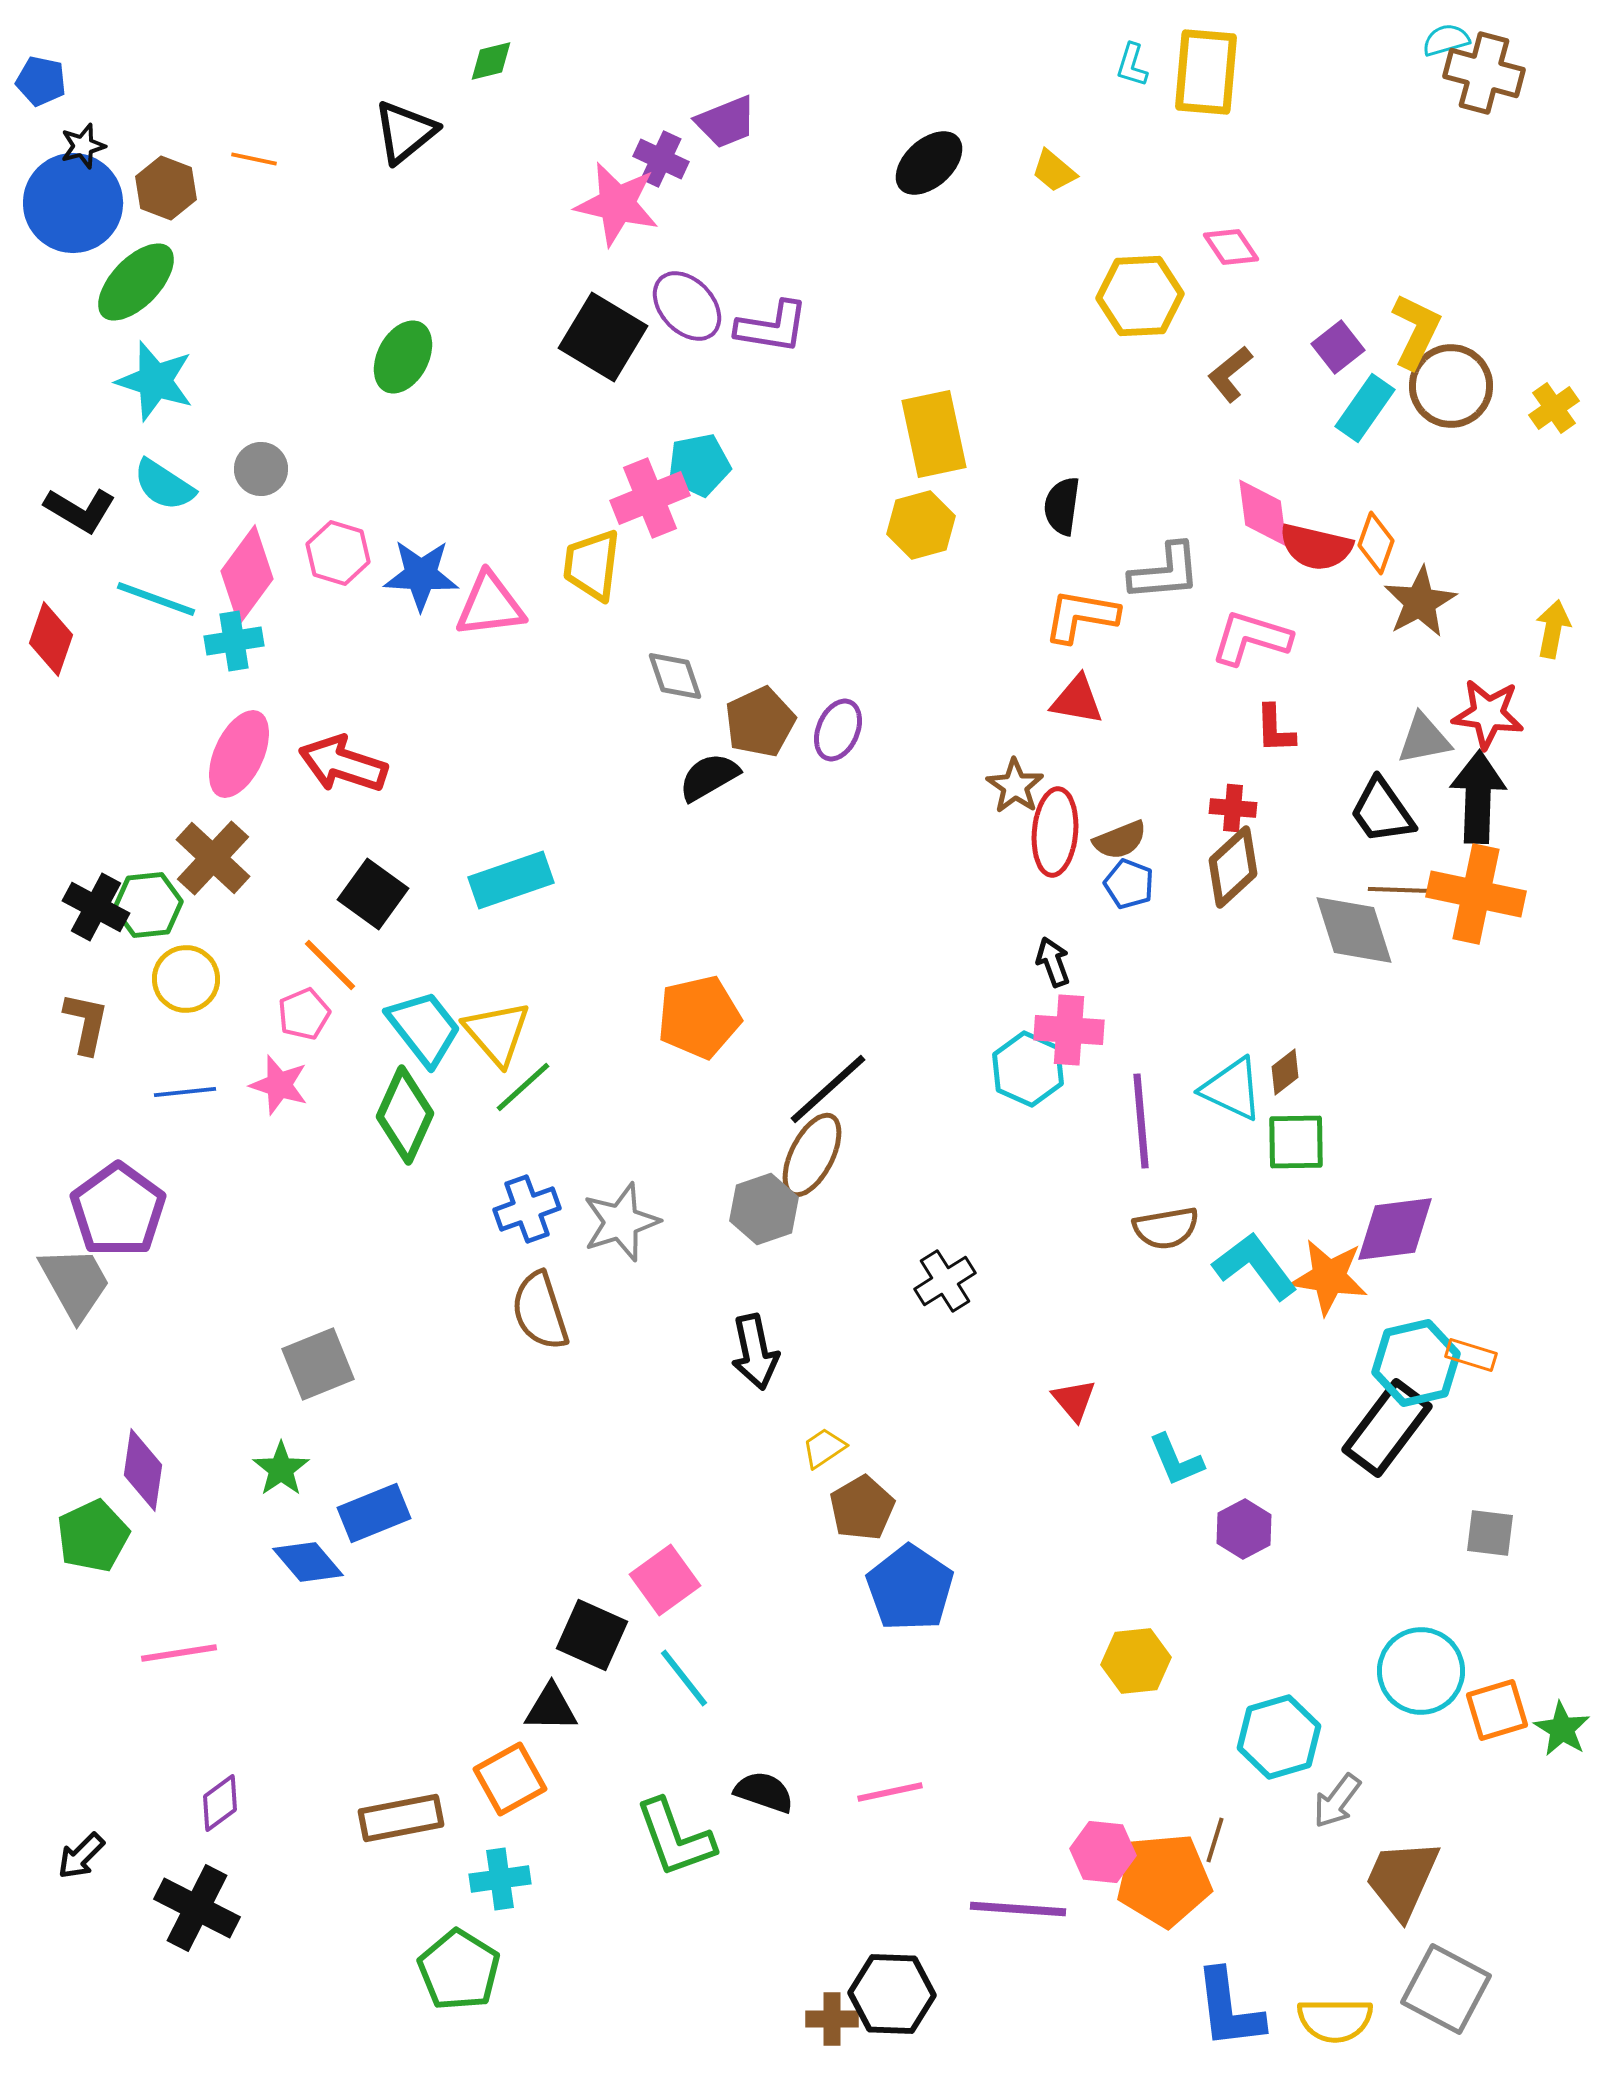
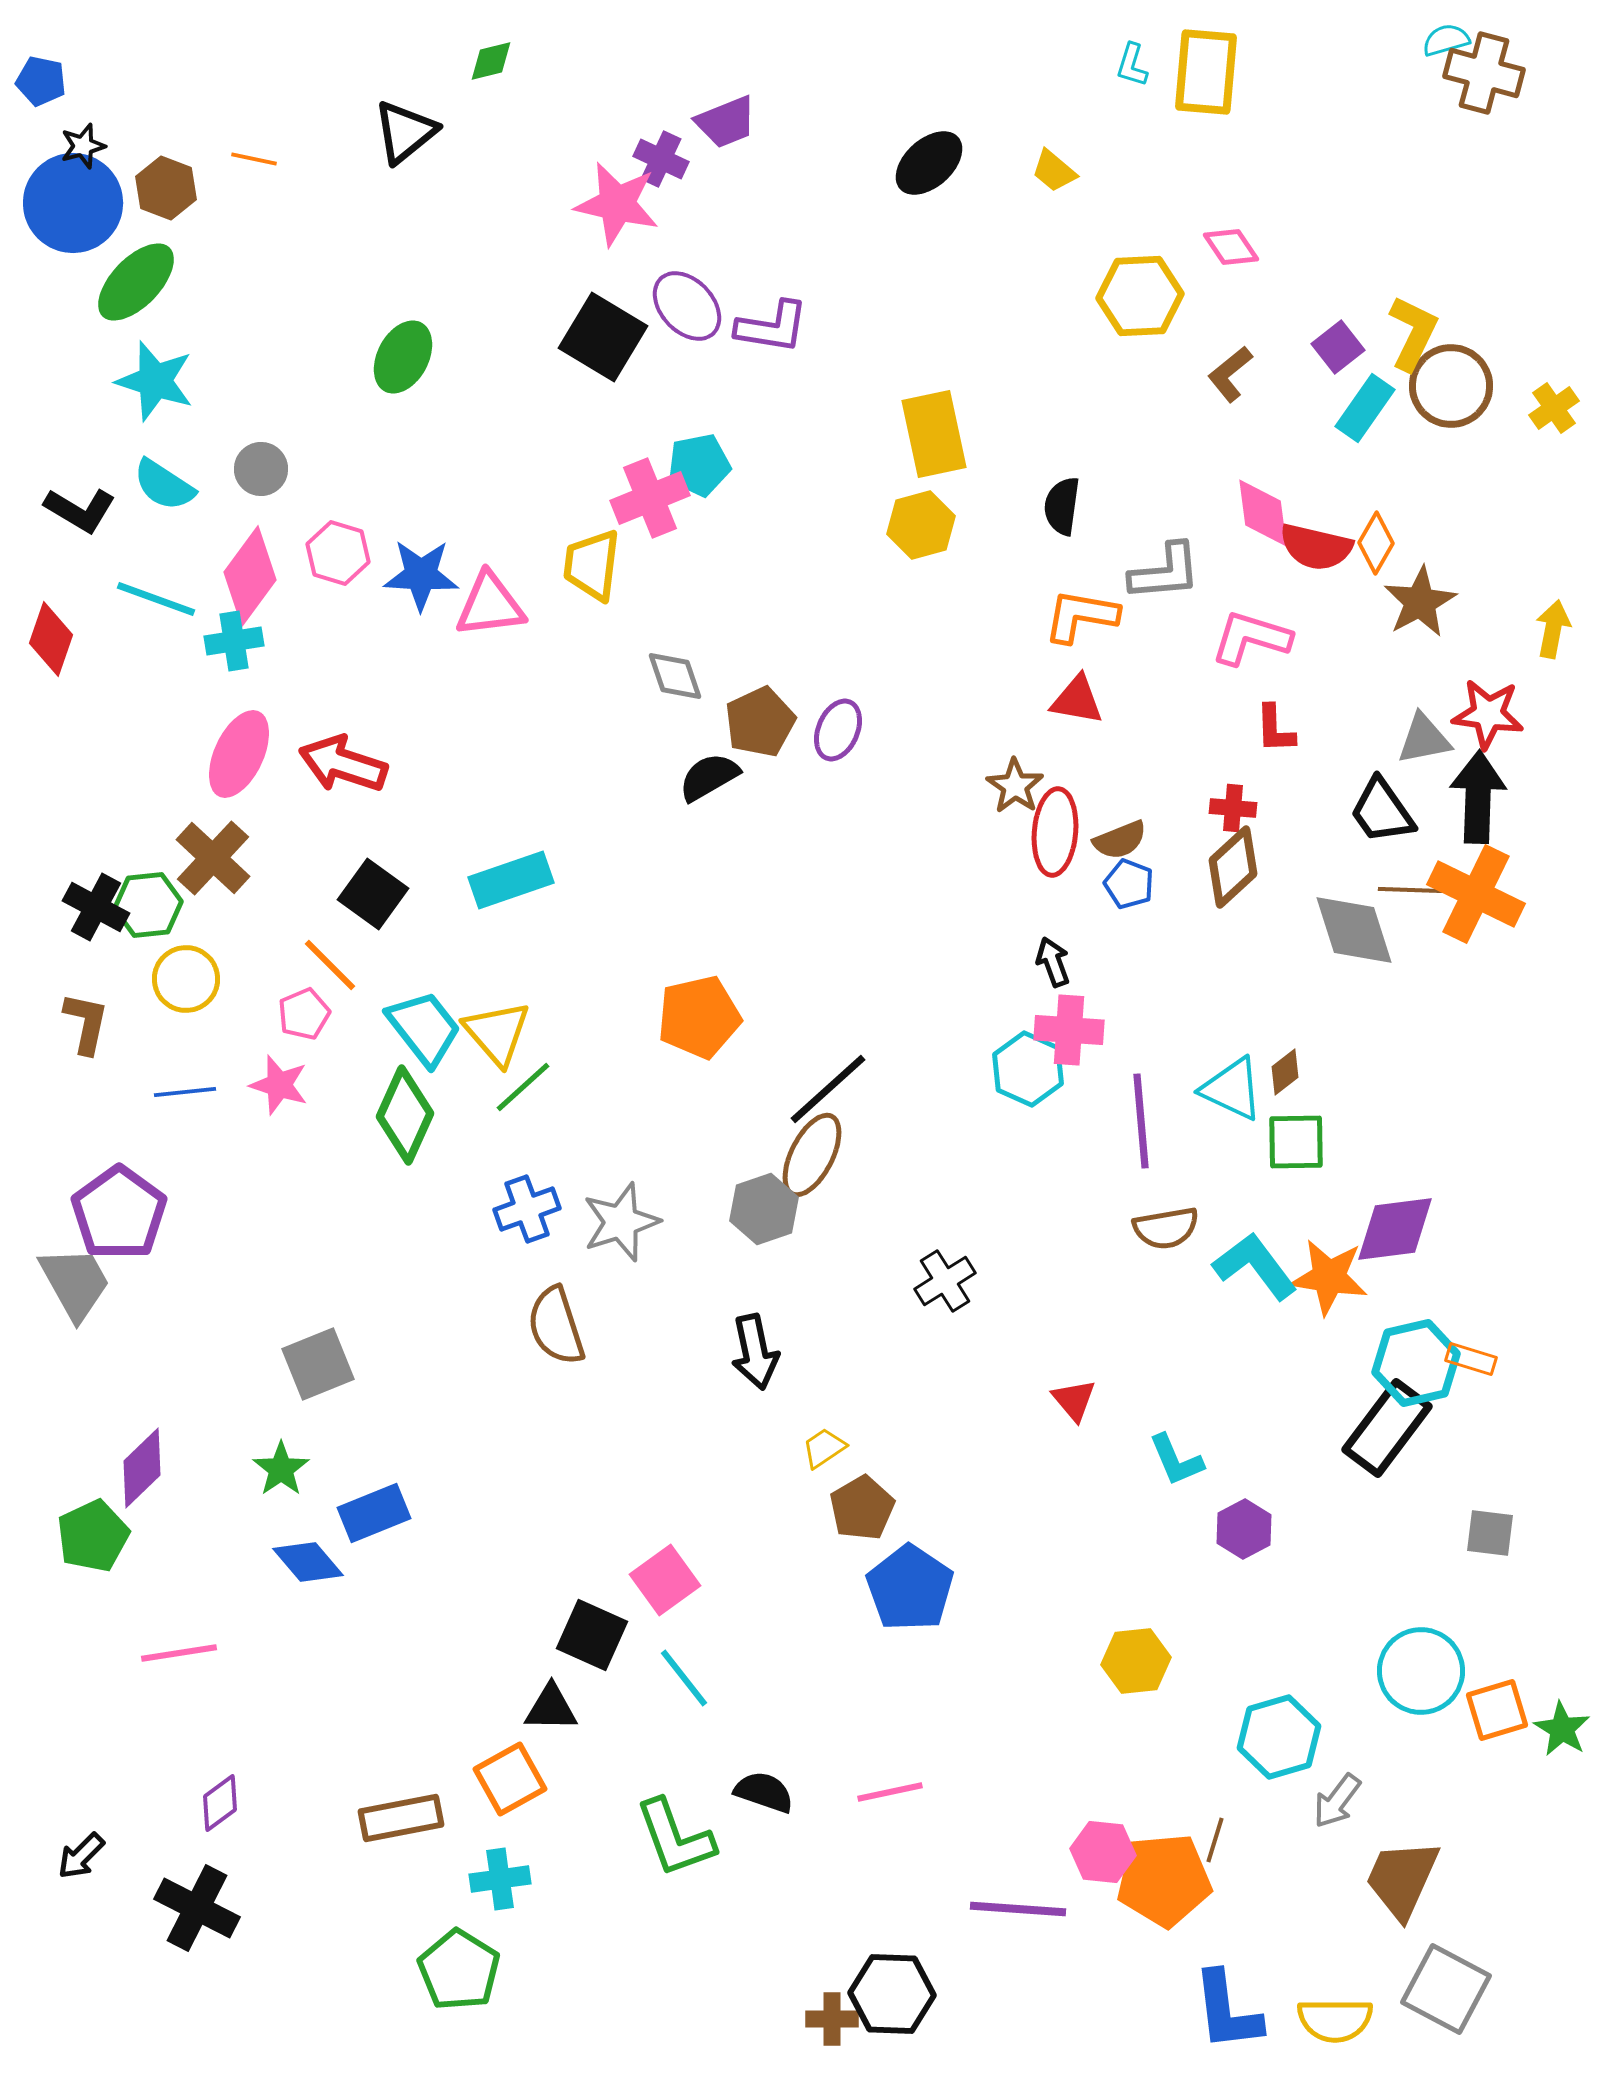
yellow L-shape at (1416, 331): moved 3 px left, 2 px down
orange diamond at (1376, 543): rotated 10 degrees clockwise
pink diamond at (247, 575): moved 3 px right, 1 px down
brown line at (1401, 890): moved 10 px right
orange cross at (1476, 894): rotated 14 degrees clockwise
purple pentagon at (118, 1210): moved 1 px right, 3 px down
brown semicircle at (540, 1311): moved 16 px right, 15 px down
orange rectangle at (1471, 1355): moved 4 px down
purple diamond at (143, 1470): moved 1 px left, 2 px up; rotated 38 degrees clockwise
blue L-shape at (1229, 2009): moved 2 px left, 2 px down
